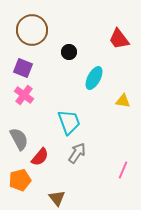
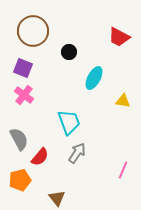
brown circle: moved 1 px right, 1 px down
red trapezoid: moved 2 px up; rotated 25 degrees counterclockwise
